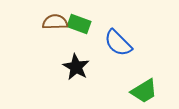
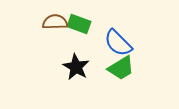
green trapezoid: moved 23 px left, 23 px up
